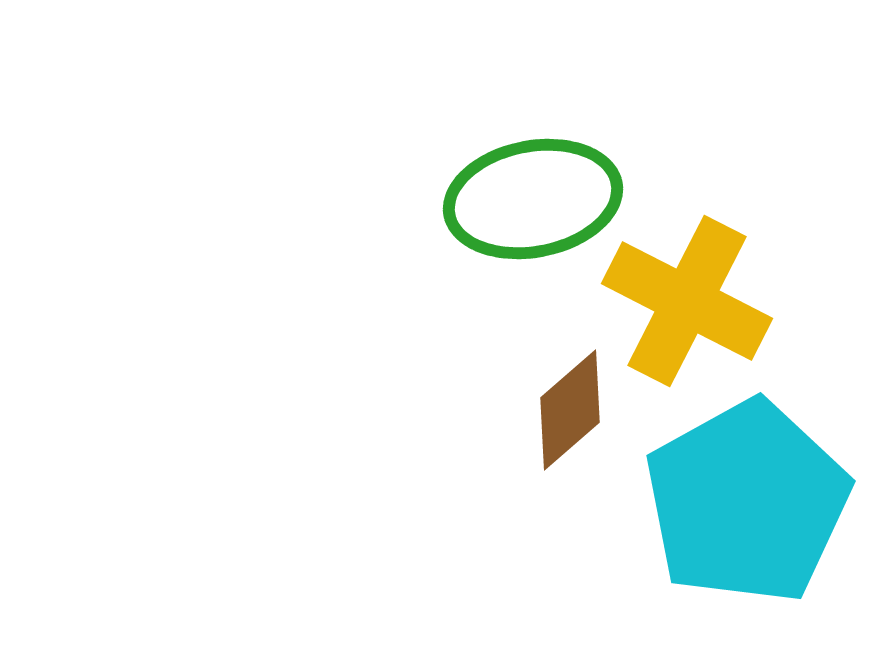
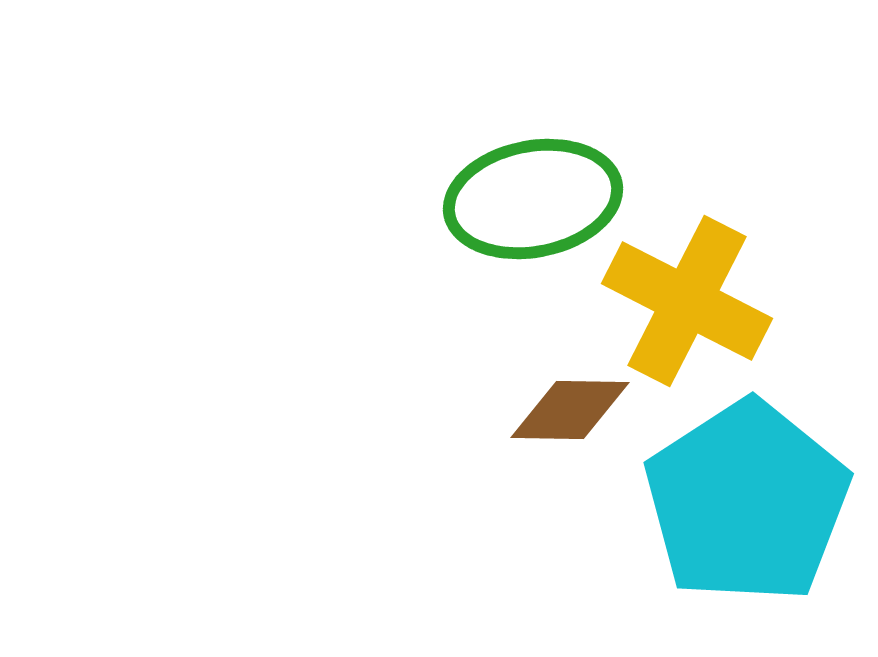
brown diamond: rotated 42 degrees clockwise
cyan pentagon: rotated 4 degrees counterclockwise
